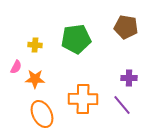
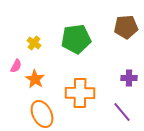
brown pentagon: rotated 15 degrees counterclockwise
yellow cross: moved 1 px left, 2 px up; rotated 32 degrees clockwise
pink semicircle: moved 1 px up
orange star: rotated 30 degrees clockwise
orange cross: moved 3 px left, 6 px up
purple line: moved 7 px down
